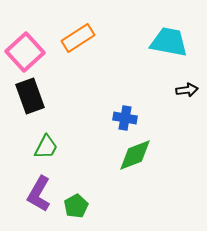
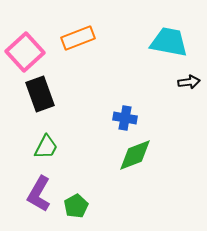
orange rectangle: rotated 12 degrees clockwise
black arrow: moved 2 px right, 8 px up
black rectangle: moved 10 px right, 2 px up
